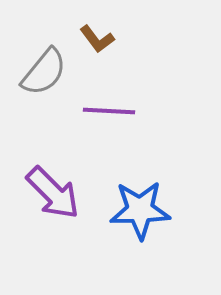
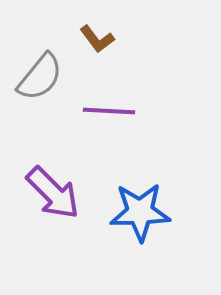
gray semicircle: moved 4 px left, 5 px down
blue star: moved 2 px down
